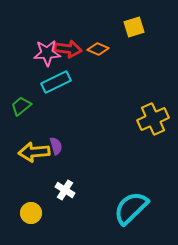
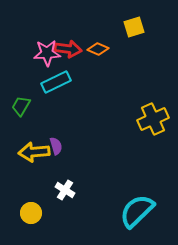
green trapezoid: rotated 20 degrees counterclockwise
cyan semicircle: moved 6 px right, 3 px down
